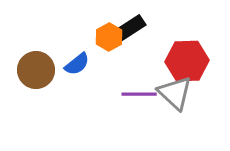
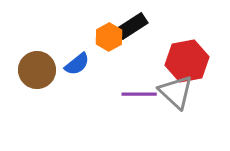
black rectangle: moved 2 px right, 2 px up
red hexagon: rotated 9 degrees counterclockwise
brown circle: moved 1 px right
gray triangle: moved 1 px right, 1 px up
